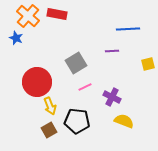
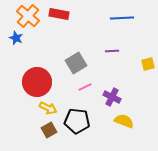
red rectangle: moved 2 px right
blue line: moved 6 px left, 11 px up
yellow arrow: moved 2 px left, 2 px down; rotated 42 degrees counterclockwise
